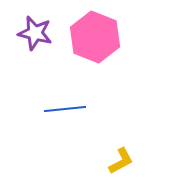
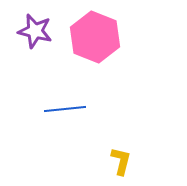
purple star: moved 2 px up
yellow L-shape: rotated 48 degrees counterclockwise
